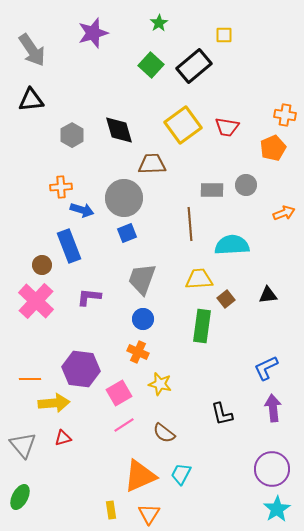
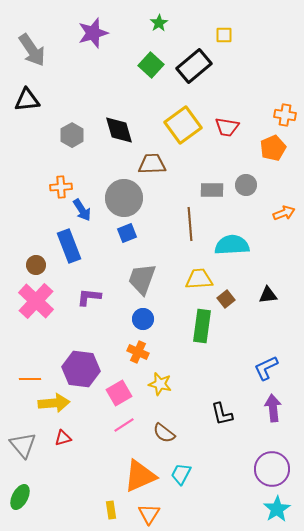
black triangle at (31, 100): moved 4 px left
blue arrow at (82, 210): rotated 40 degrees clockwise
brown circle at (42, 265): moved 6 px left
